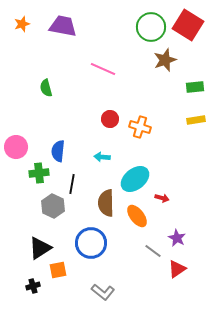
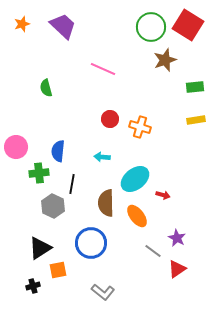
purple trapezoid: rotated 32 degrees clockwise
red arrow: moved 1 px right, 3 px up
